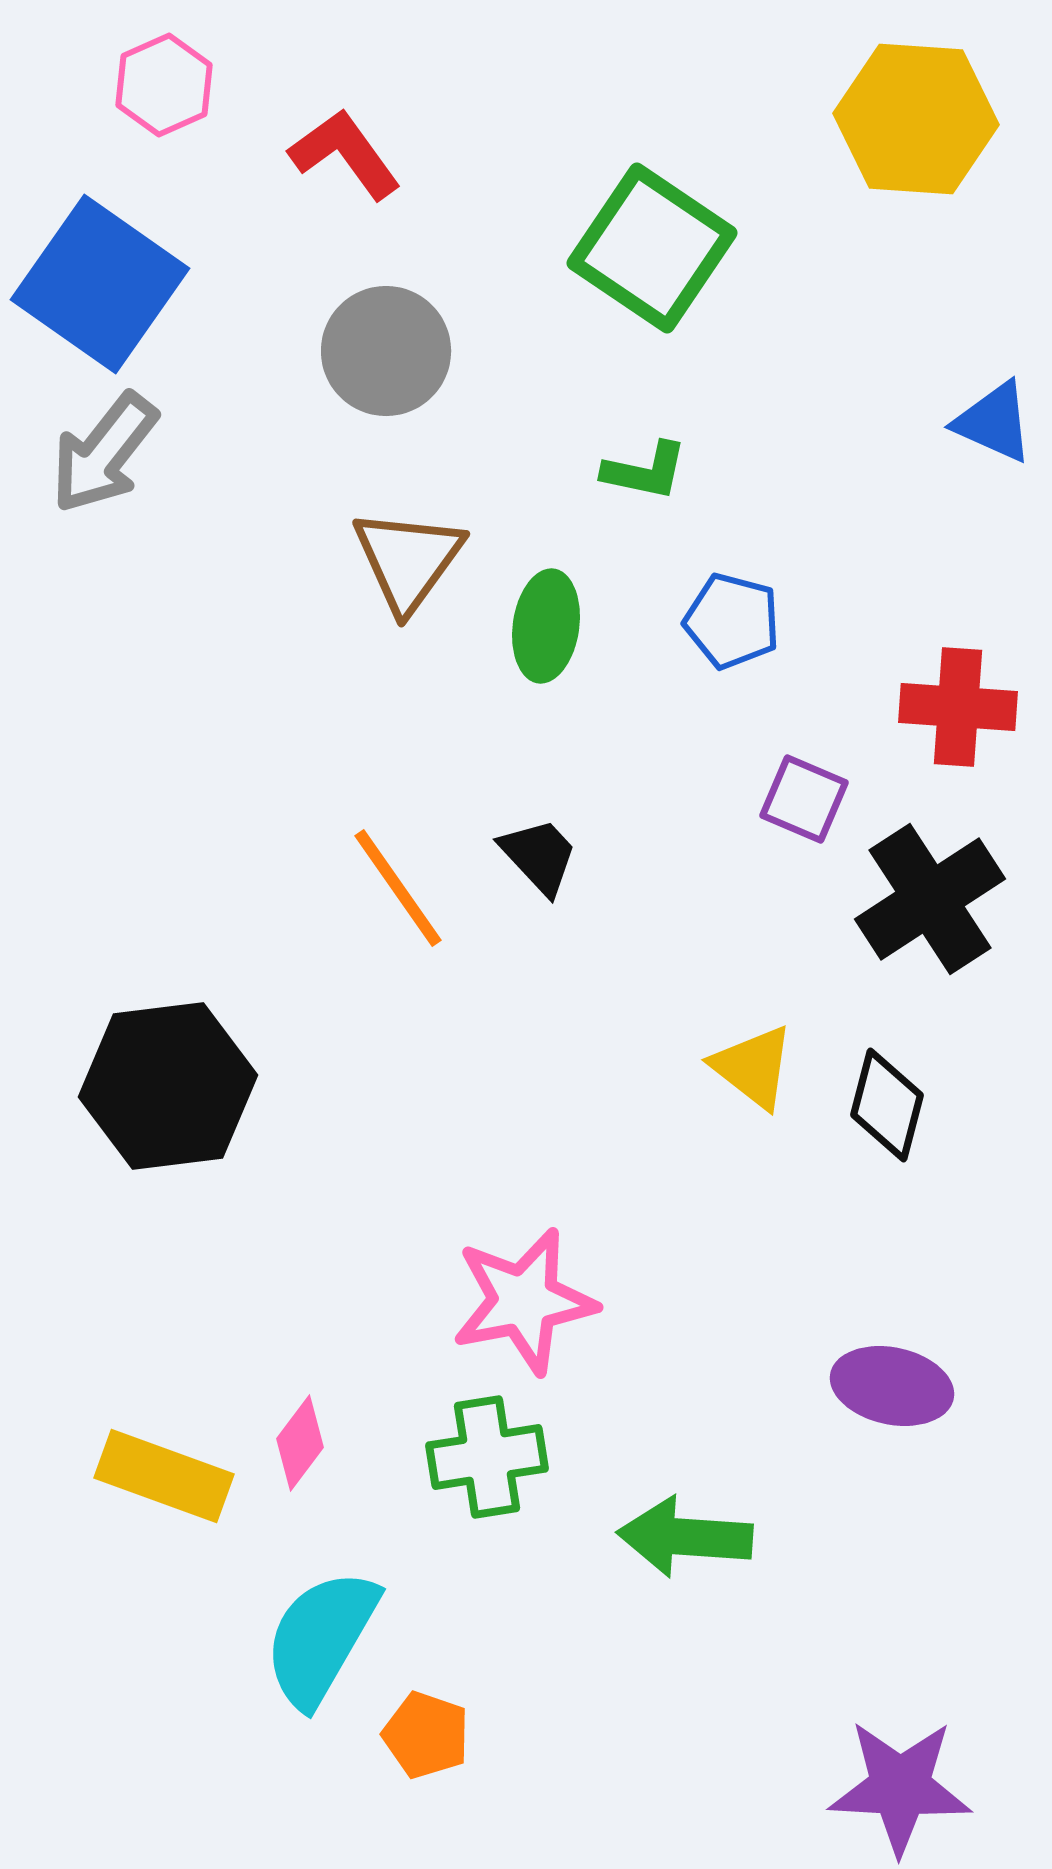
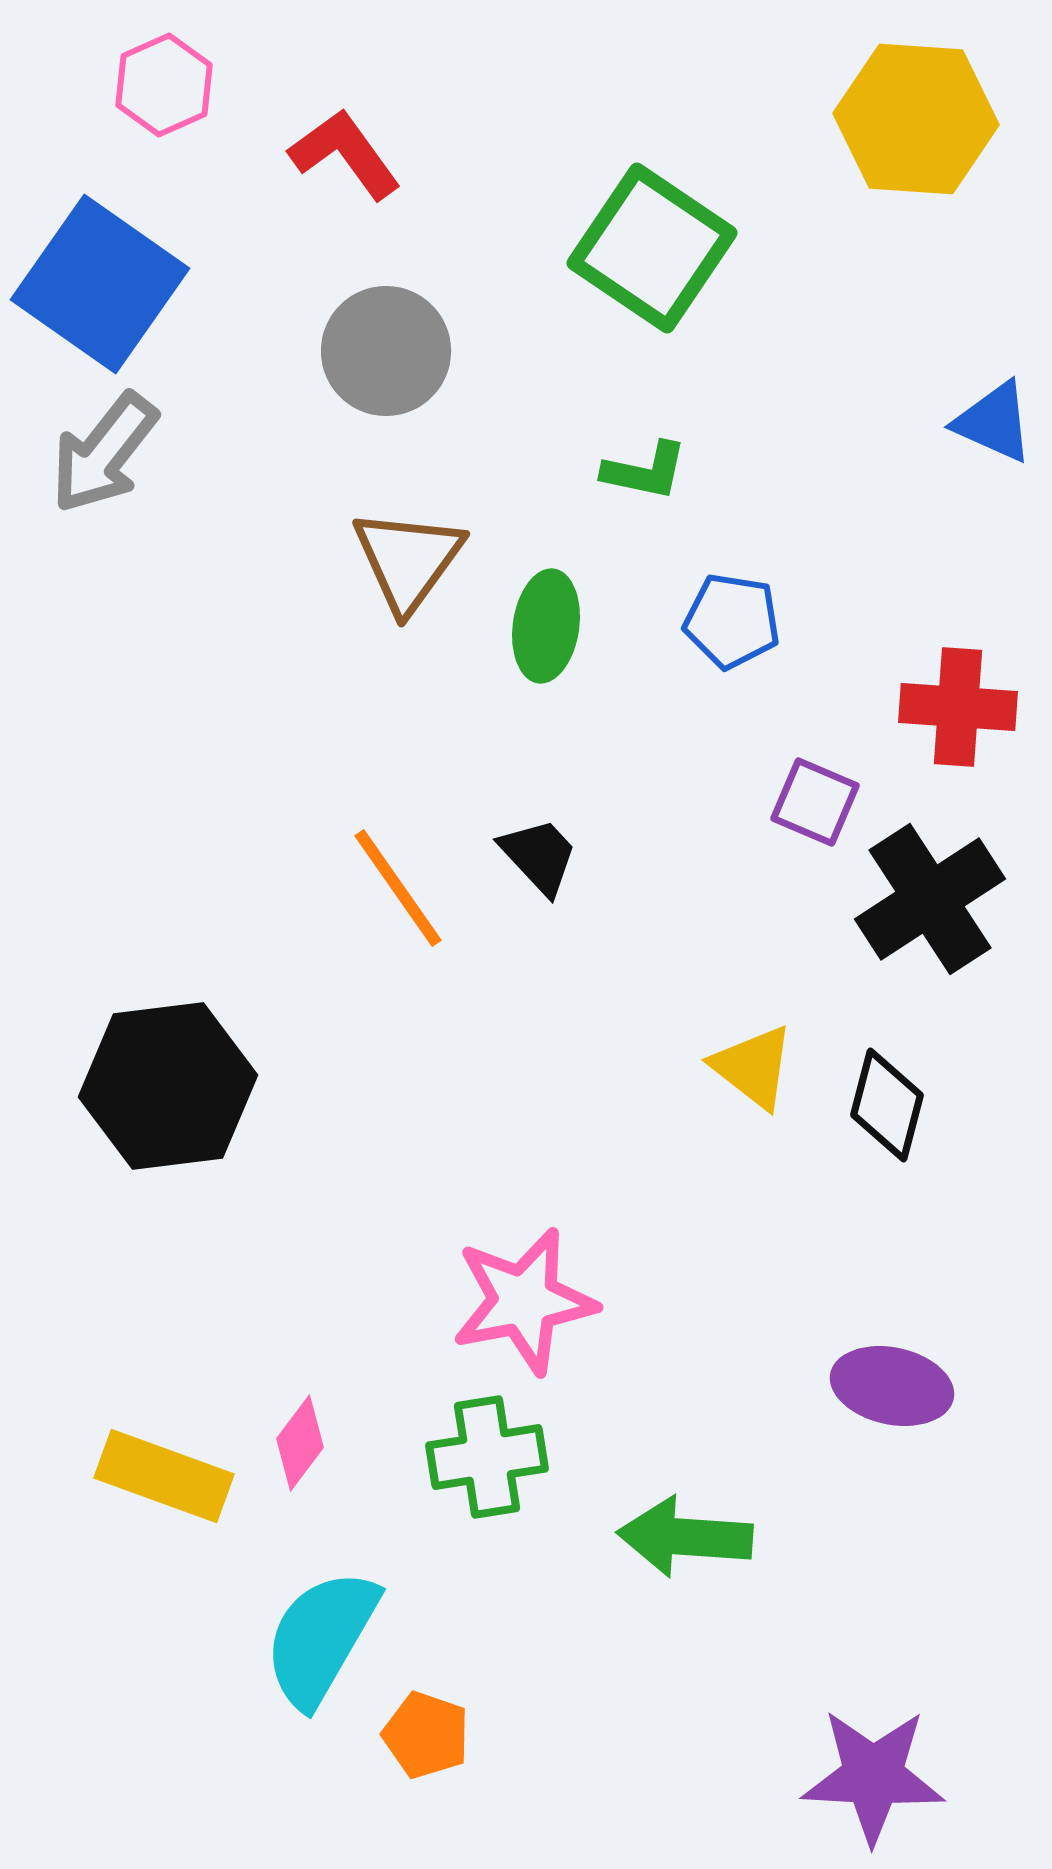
blue pentagon: rotated 6 degrees counterclockwise
purple square: moved 11 px right, 3 px down
purple star: moved 27 px left, 11 px up
